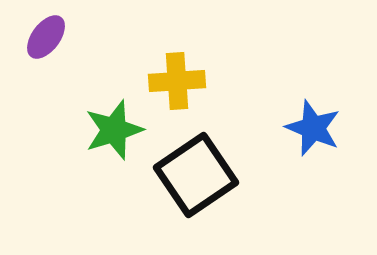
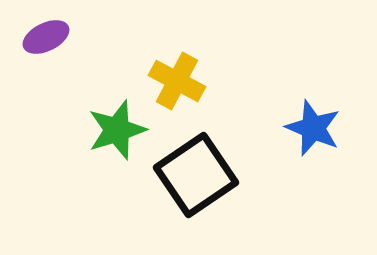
purple ellipse: rotated 27 degrees clockwise
yellow cross: rotated 32 degrees clockwise
green star: moved 3 px right
